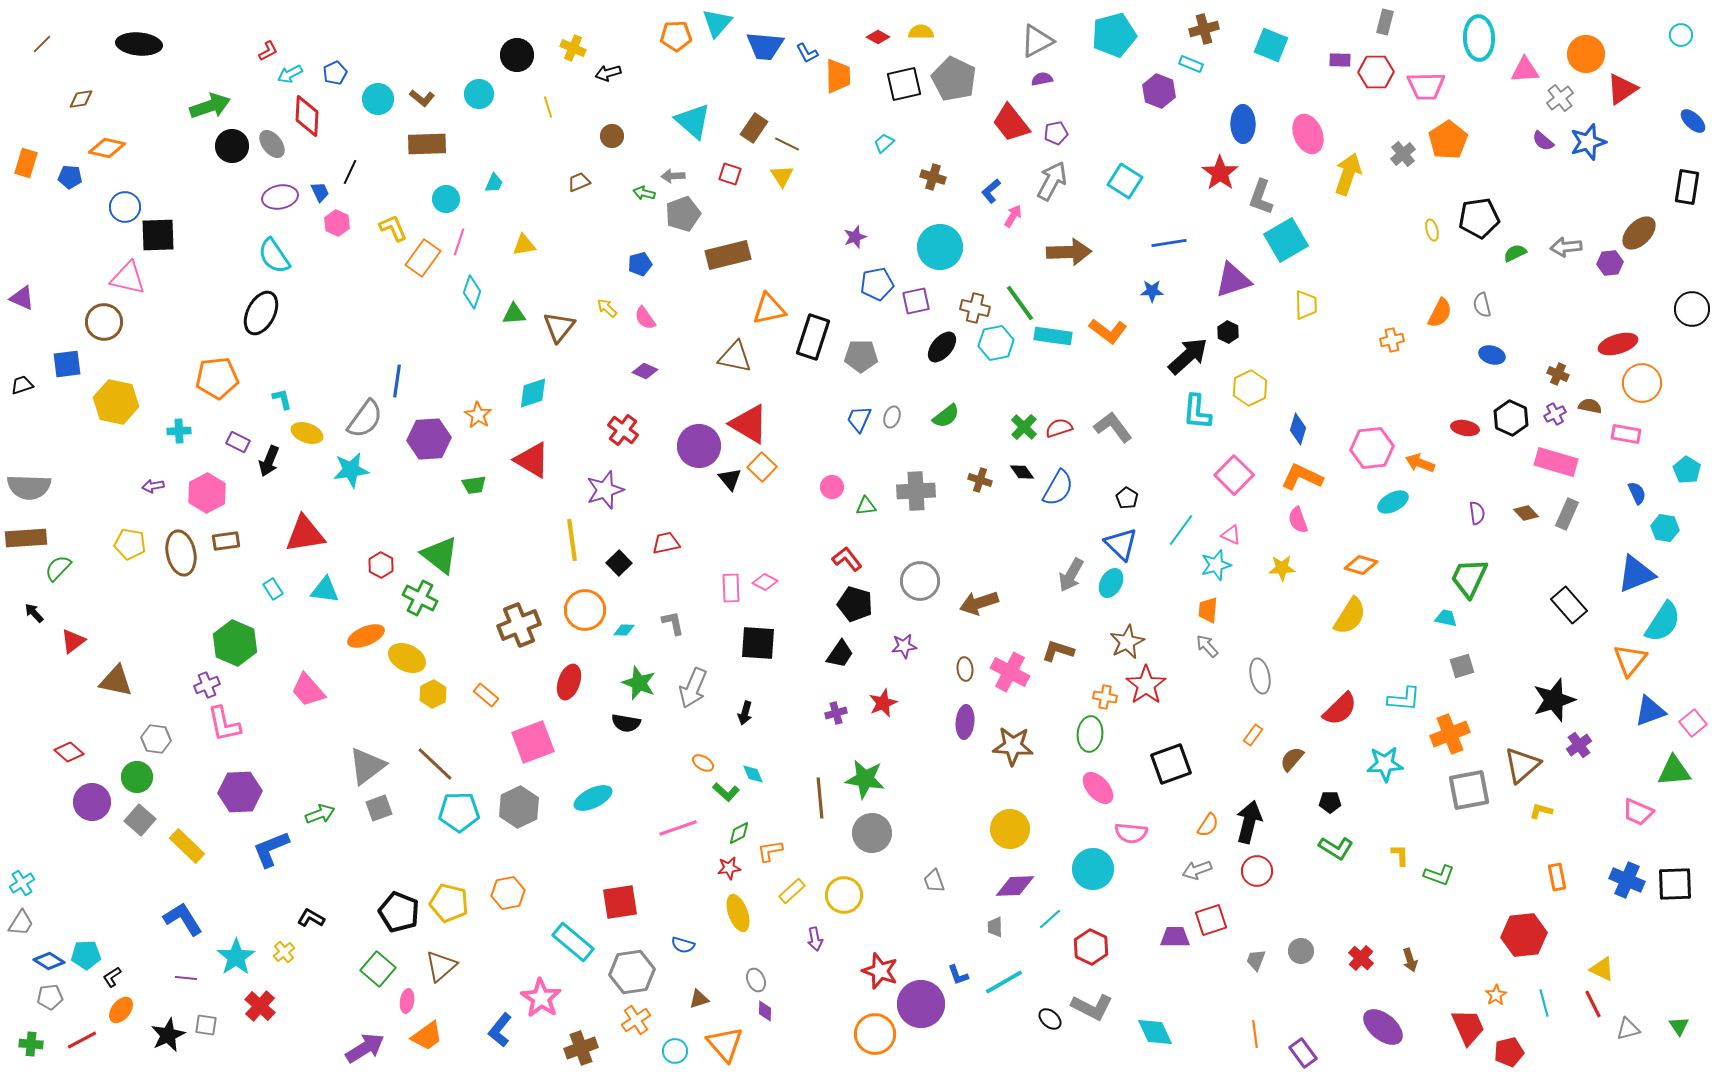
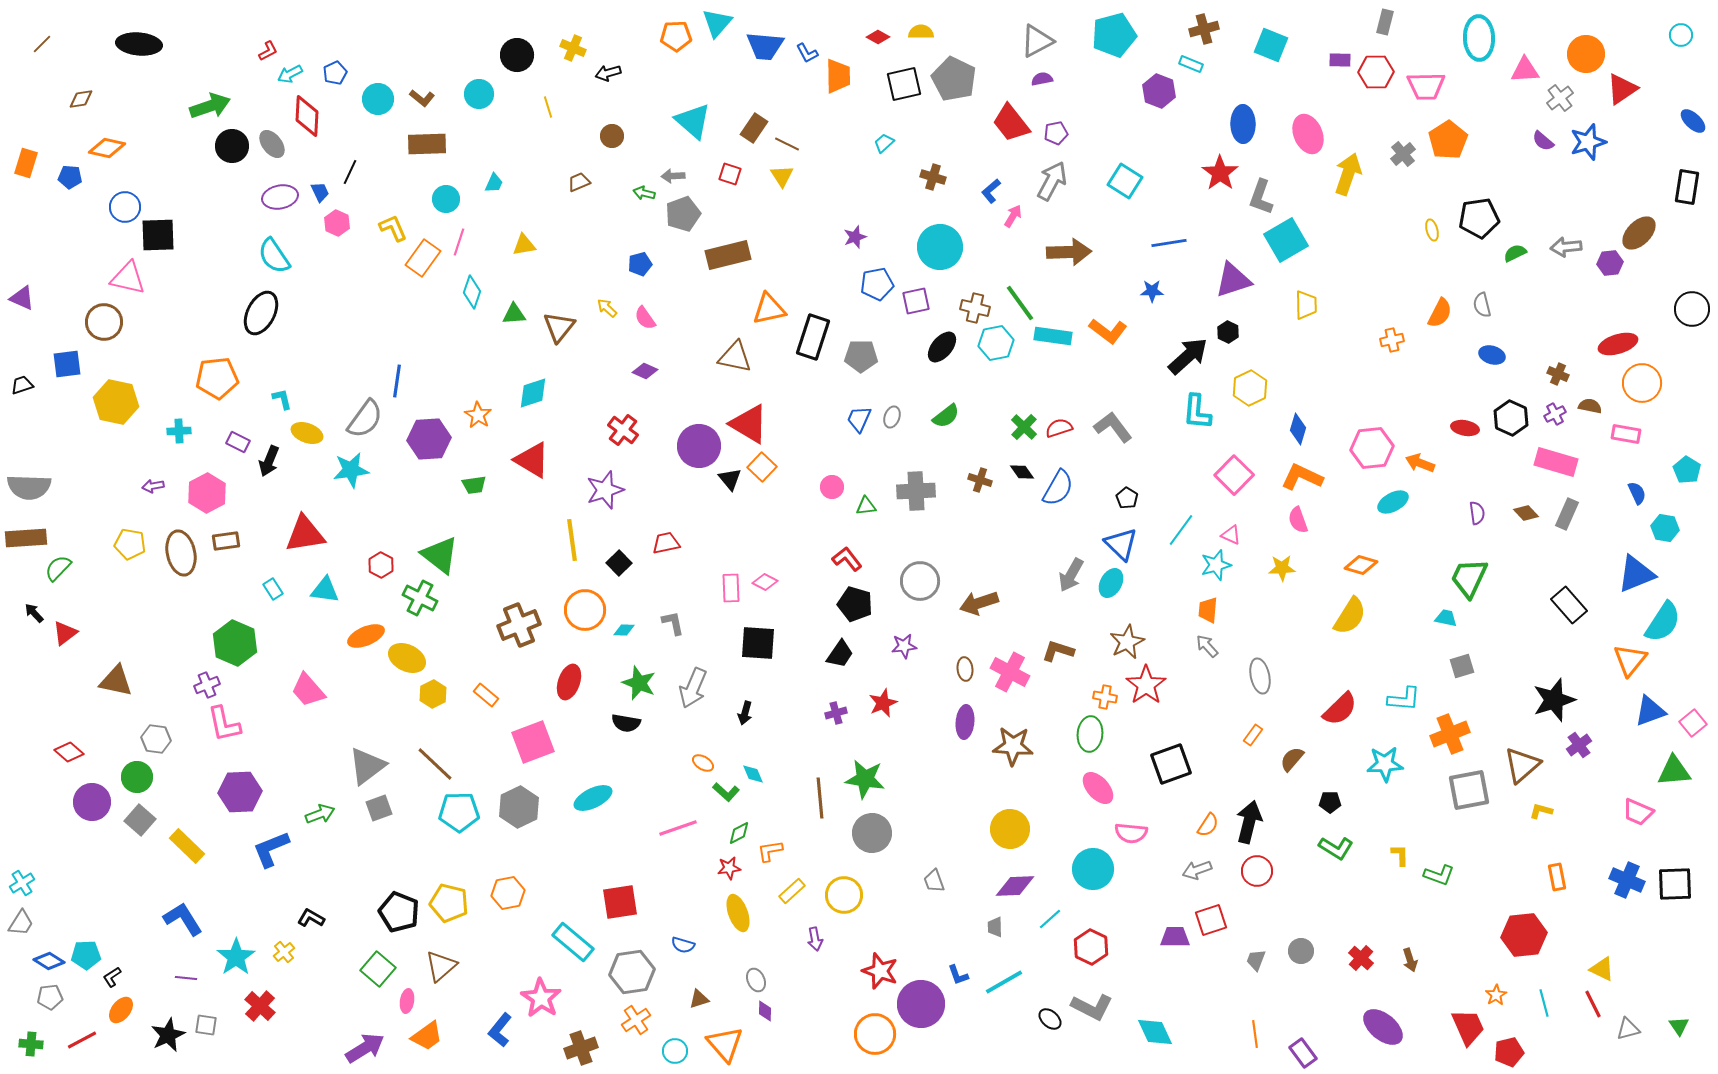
red triangle at (73, 641): moved 8 px left, 8 px up
